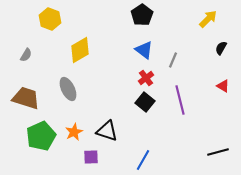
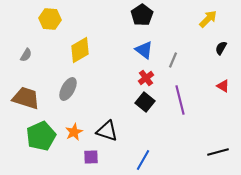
yellow hexagon: rotated 15 degrees counterclockwise
gray ellipse: rotated 55 degrees clockwise
